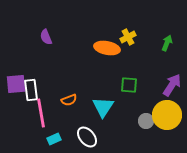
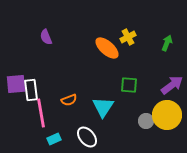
orange ellipse: rotated 30 degrees clockwise
purple arrow: rotated 20 degrees clockwise
